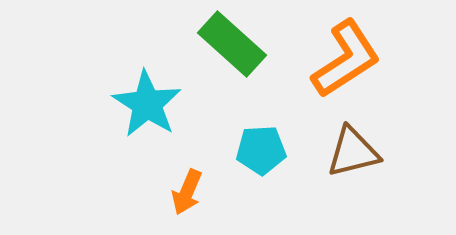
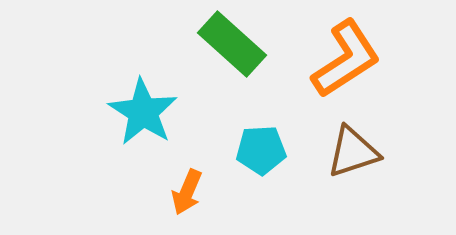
cyan star: moved 4 px left, 8 px down
brown triangle: rotated 4 degrees counterclockwise
